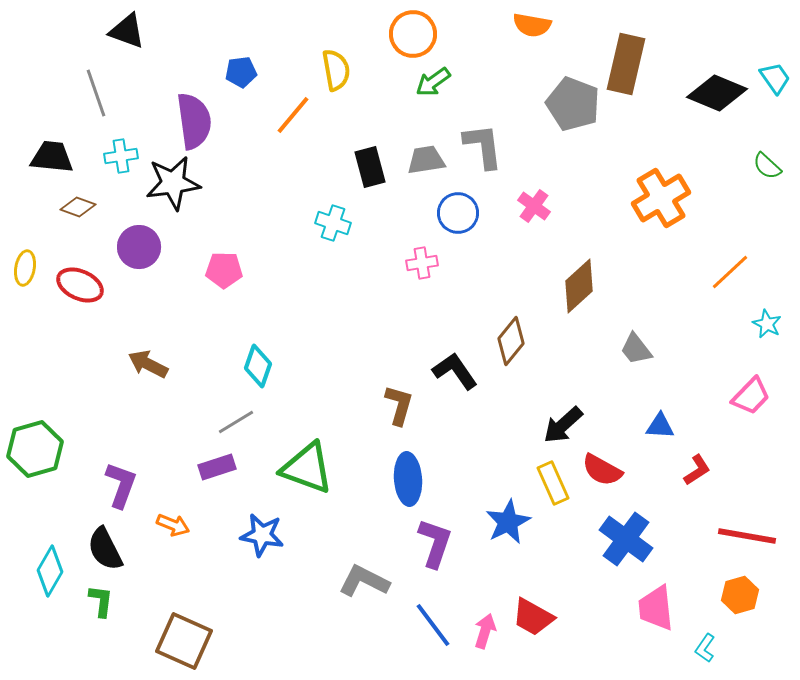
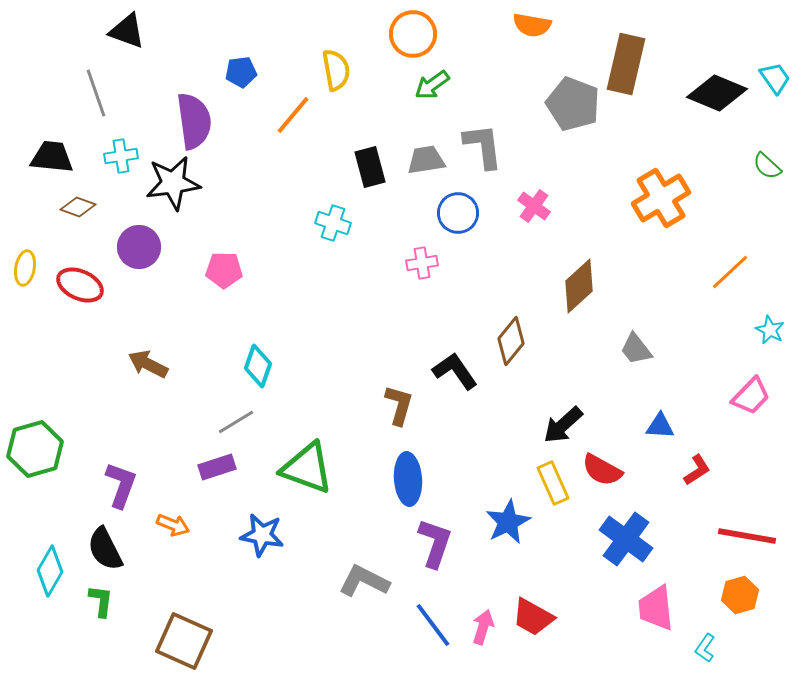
green arrow at (433, 82): moved 1 px left, 3 px down
cyan star at (767, 324): moved 3 px right, 6 px down
pink arrow at (485, 631): moved 2 px left, 4 px up
